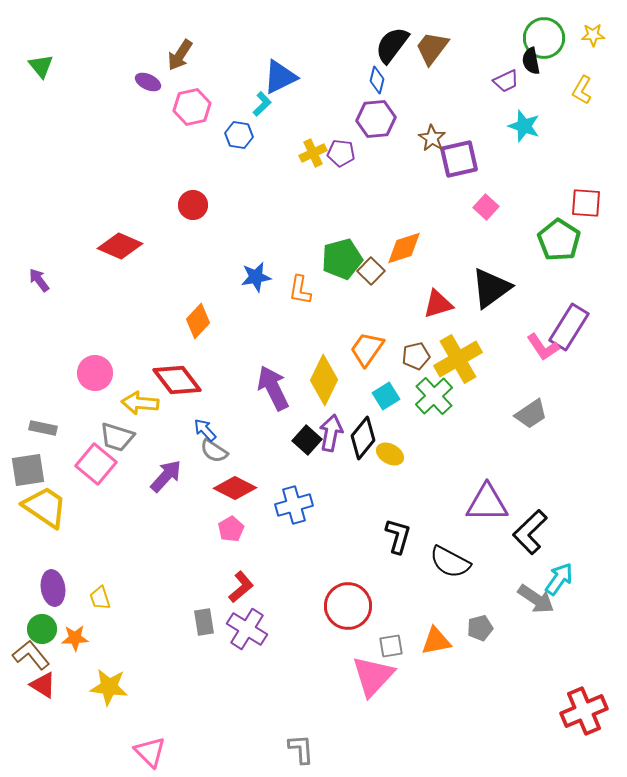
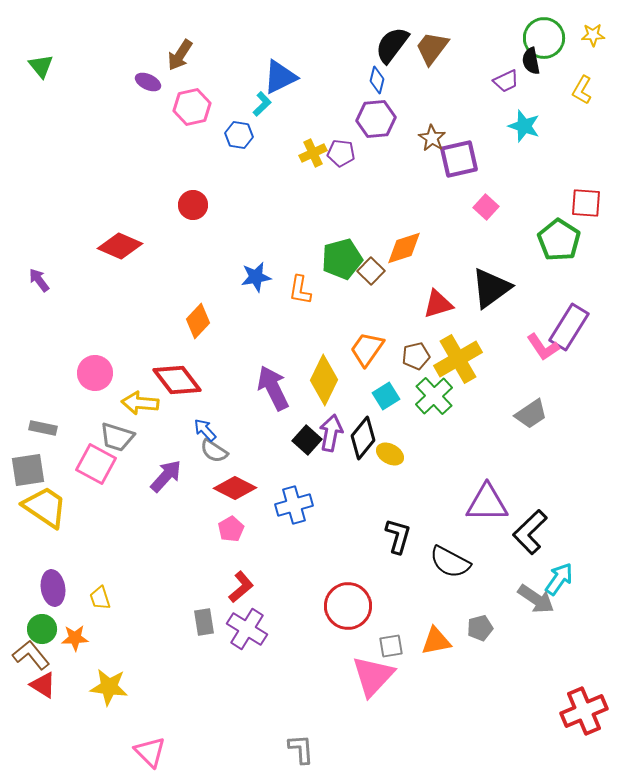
pink square at (96, 464): rotated 12 degrees counterclockwise
